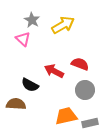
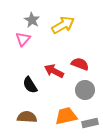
pink triangle: rotated 28 degrees clockwise
black semicircle: rotated 30 degrees clockwise
brown semicircle: moved 11 px right, 13 px down
